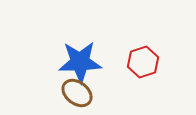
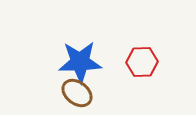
red hexagon: moved 1 px left; rotated 16 degrees clockwise
